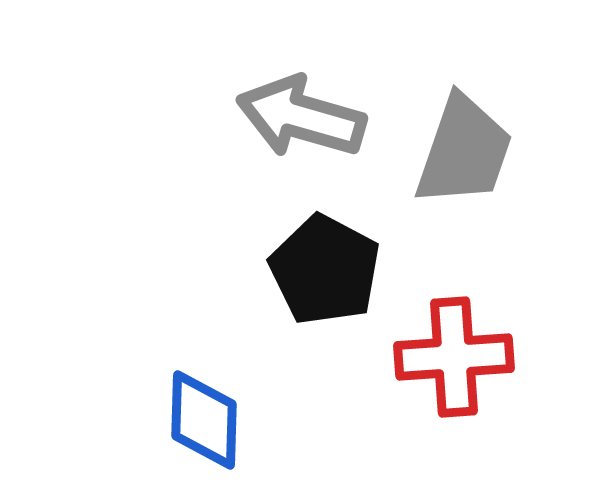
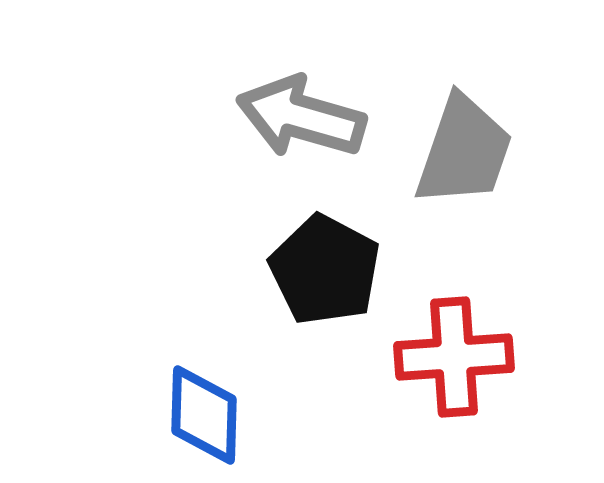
blue diamond: moved 5 px up
